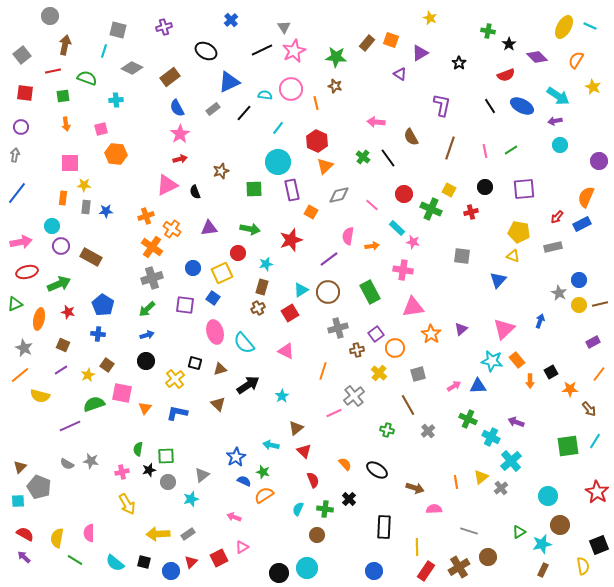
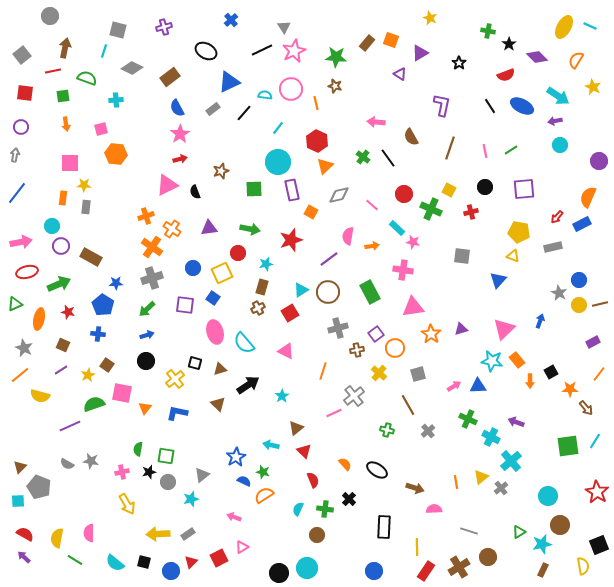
brown arrow at (65, 45): moved 3 px down
orange semicircle at (586, 197): moved 2 px right
blue star at (106, 211): moved 10 px right, 72 px down
purple triangle at (461, 329): rotated 24 degrees clockwise
brown arrow at (589, 409): moved 3 px left, 1 px up
green square at (166, 456): rotated 12 degrees clockwise
black star at (149, 470): moved 2 px down
